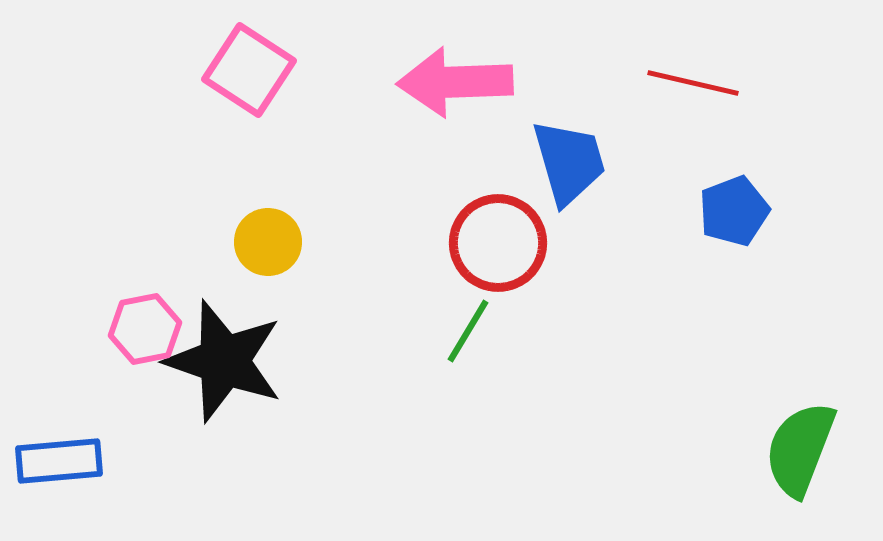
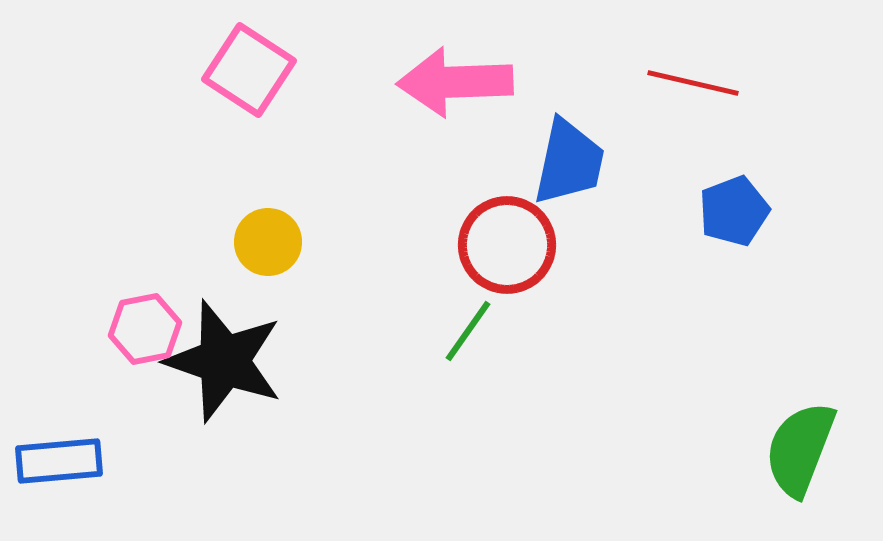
blue trapezoid: rotated 28 degrees clockwise
red circle: moved 9 px right, 2 px down
green line: rotated 4 degrees clockwise
